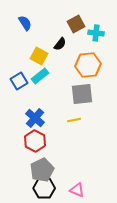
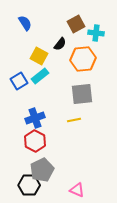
orange hexagon: moved 5 px left, 6 px up
blue cross: rotated 30 degrees clockwise
black hexagon: moved 15 px left, 3 px up
